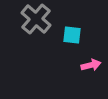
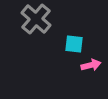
cyan square: moved 2 px right, 9 px down
